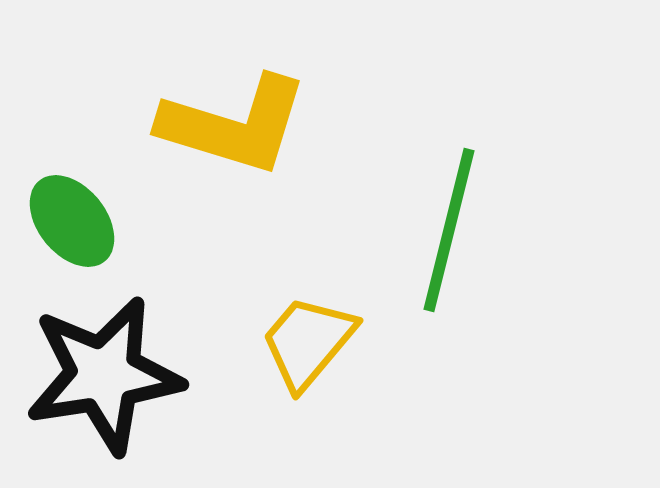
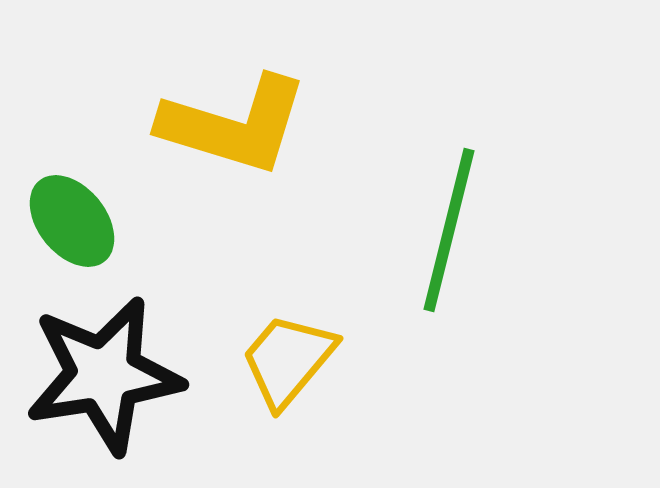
yellow trapezoid: moved 20 px left, 18 px down
